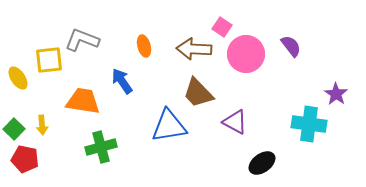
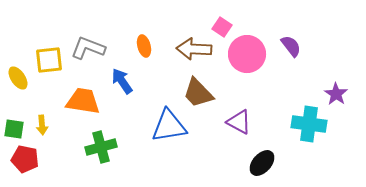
gray L-shape: moved 6 px right, 8 px down
pink circle: moved 1 px right
purple triangle: moved 4 px right
green square: rotated 35 degrees counterclockwise
black ellipse: rotated 12 degrees counterclockwise
